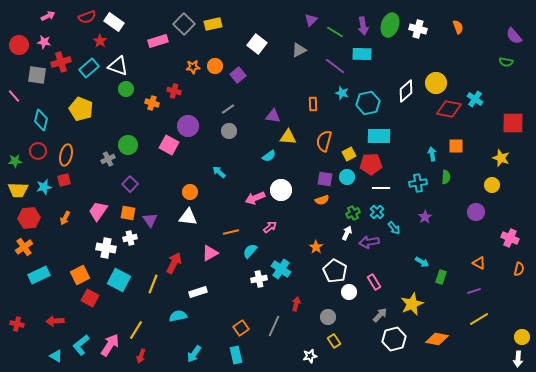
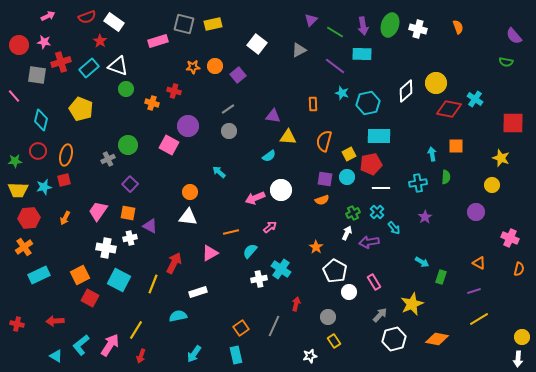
gray square at (184, 24): rotated 30 degrees counterclockwise
red pentagon at (371, 164): rotated 10 degrees counterclockwise
purple triangle at (150, 220): moved 6 px down; rotated 28 degrees counterclockwise
